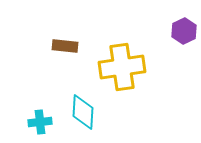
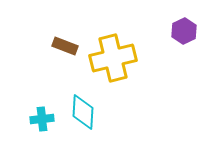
brown rectangle: rotated 15 degrees clockwise
yellow cross: moved 9 px left, 9 px up; rotated 6 degrees counterclockwise
cyan cross: moved 2 px right, 3 px up
